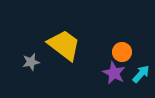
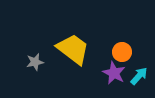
yellow trapezoid: moved 9 px right, 4 px down
gray star: moved 4 px right
cyan arrow: moved 2 px left, 2 px down
